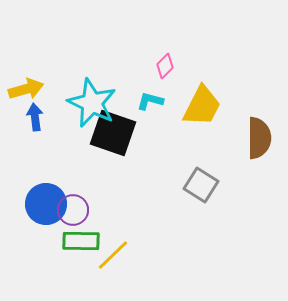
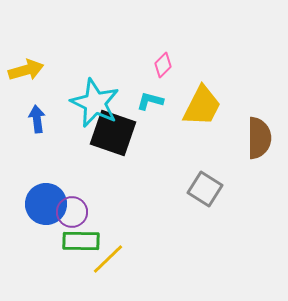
pink diamond: moved 2 px left, 1 px up
yellow arrow: moved 19 px up
cyan star: moved 3 px right
blue arrow: moved 2 px right, 2 px down
gray square: moved 4 px right, 4 px down
purple circle: moved 1 px left, 2 px down
yellow line: moved 5 px left, 4 px down
